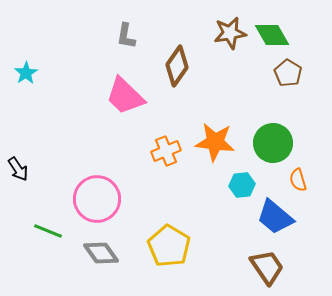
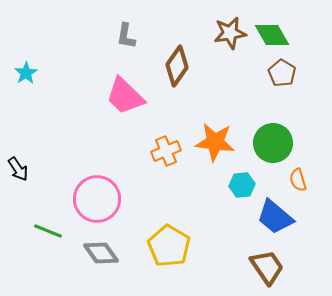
brown pentagon: moved 6 px left
